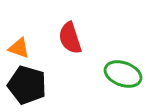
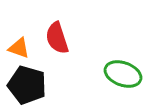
red semicircle: moved 13 px left
